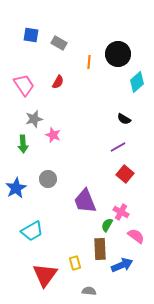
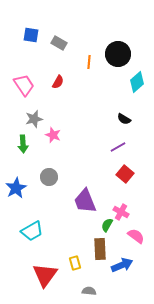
gray circle: moved 1 px right, 2 px up
